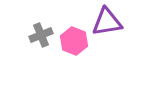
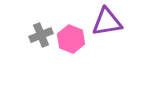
pink hexagon: moved 3 px left, 2 px up
